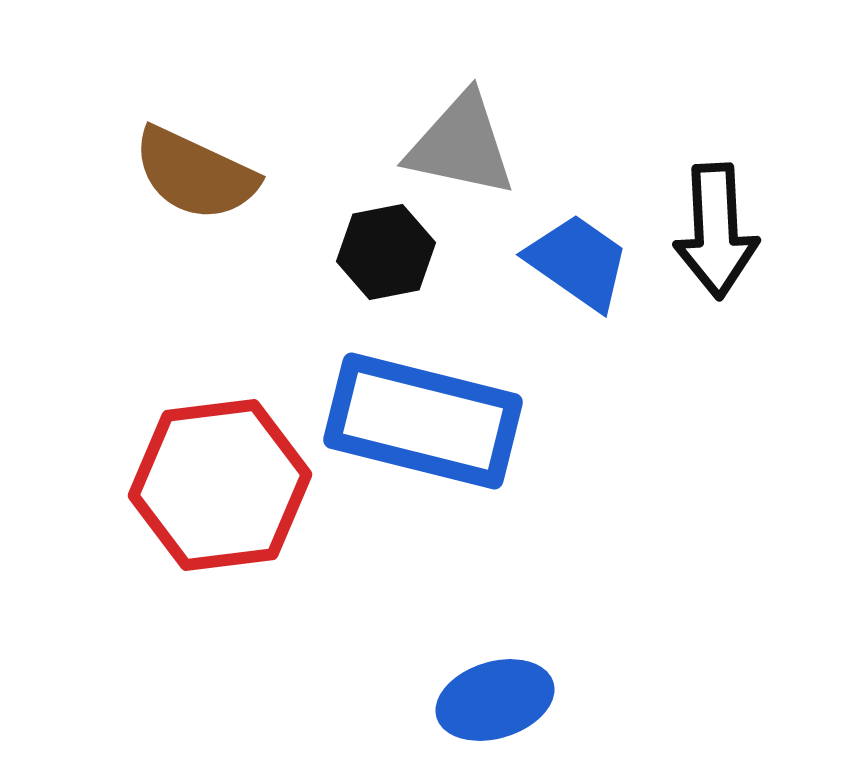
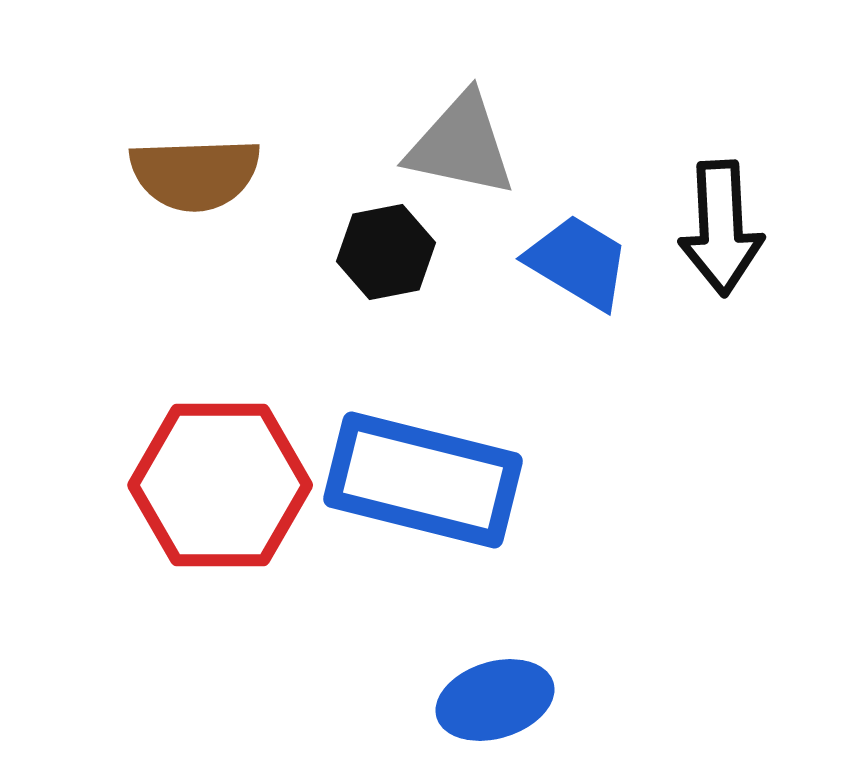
brown semicircle: rotated 27 degrees counterclockwise
black arrow: moved 5 px right, 3 px up
blue trapezoid: rotated 4 degrees counterclockwise
blue rectangle: moved 59 px down
red hexagon: rotated 7 degrees clockwise
